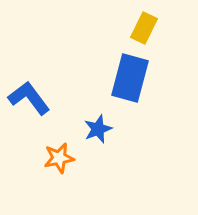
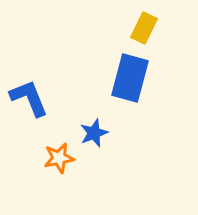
blue L-shape: rotated 15 degrees clockwise
blue star: moved 4 px left, 4 px down
